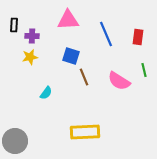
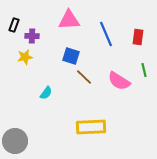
pink triangle: moved 1 px right
black rectangle: rotated 16 degrees clockwise
yellow star: moved 5 px left
brown line: rotated 24 degrees counterclockwise
yellow rectangle: moved 6 px right, 5 px up
